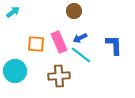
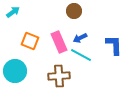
orange square: moved 6 px left, 3 px up; rotated 18 degrees clockwise
cyan line: rotated 10 degrees counterclockwise
